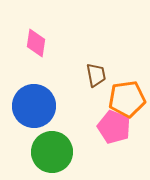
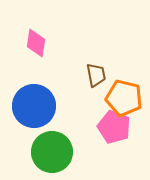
orange pentagon: moved 3 px left, 1 px up; rotated 21 degrees clockwise
